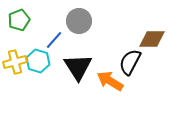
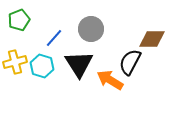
gray circle: moved 12 px right, 8 px down
blue line: moved 2 px up
cyan hexagon: moved 4 px right, 5 px down
black triangle: moved 1 px right, 3 px up
orange arrow: moved 1 px up
